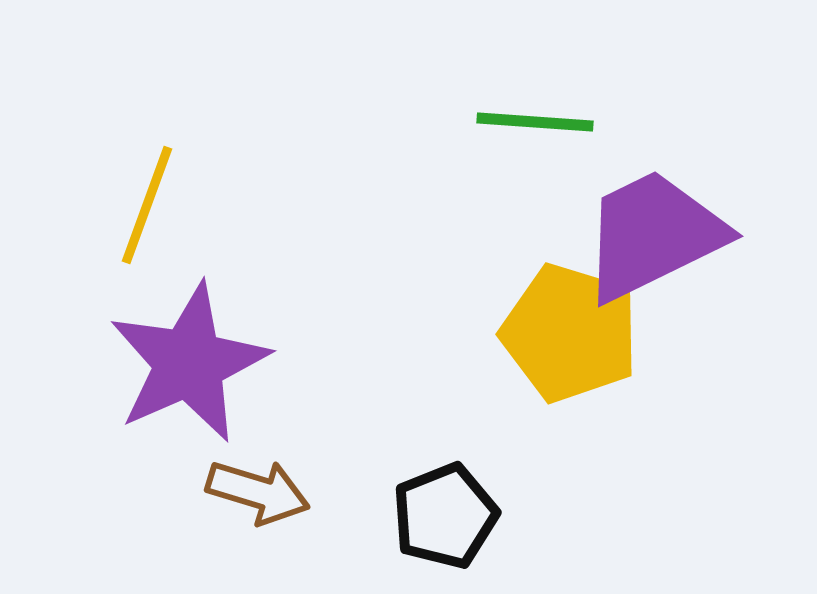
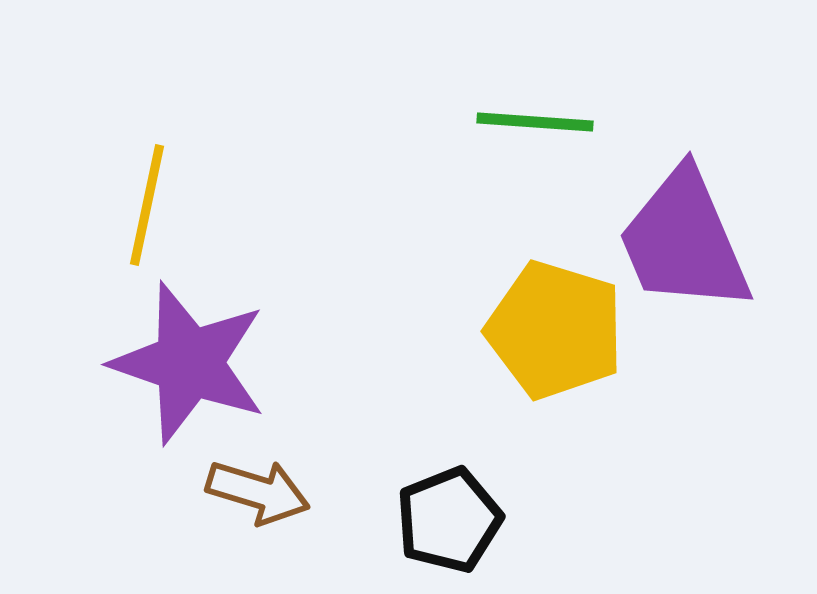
yellow line: rotated 8 degrees counterclockwise
purple trapezoid: moved 31 px right, 6 px down; rotated 87 degrees counterclockwise
yellow pentagon: moved 15 px left, 3 px up
purple star: rotated 29 degrees counterclockwise
black pentagon: moved 4 px right, 4 px down
